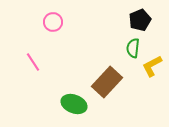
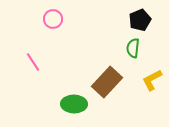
pink circle: moved 3 px up
yellow L-shape: moved 14 px down
green ellipse: rotated 20 degrees counterclockwise
